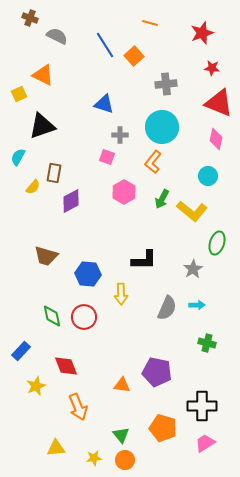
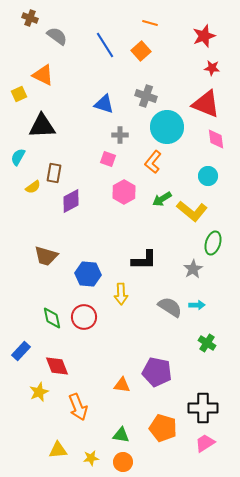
red star at (202, 33): moved 2 px right, 3 px down
gray semicircle at (57, 36): rotated 10 degrees clockwise
orange square at (134, 56): moved 7 px right, 5 px up
gray cross at (166, 84): moved 20 px left, 12 px down; rotated 25 degrees clockwise
red triangle at (219, 103): moved 13 px left, 1 px down
black triangle at (42, 126): rotated 16 degrees clockwise
cyan circle at (162, 127): moved 5 px right
pink diamond at (216, 139): rotated 20 degrees counterclockwise
pink square at (107, 157): moved 1 px right, 2 px down
yellow semicircle at (33, 187): rotated 14 degrees clockwise
green arrow at (162, 199): rotated 30 degrees clockwise
green ellipse at (217, 243): moved 4 px left
gray semicircle at (167, 308): moved 3 px right, 1 px up; rotated 80 degrees counterclockwise
green diamond at (52, 316): moved 2 px down
green cross at (207, 343): rotated 18 degrees clockwise
red diamond at (66, 366): moved 9 px left
yellow star at (36, 386): moved 3 px right, 6 px down
black cross at (202, 406): moved 1 px right, 2 px down
green triangle at (121, 435): rotated 42 degrees counterclockwise
yellow triangle at (56, 448): moved 2 px right, 2 px down
yellow star at (94, 458): moved 3 px left
orange circle at (125, 460): moved 2 px left, 2 px down
